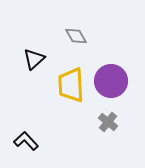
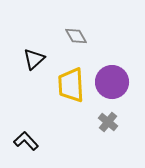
purple circle: moved 1 px right, 1 px down
